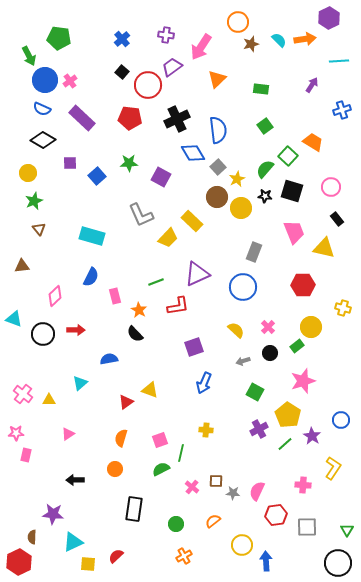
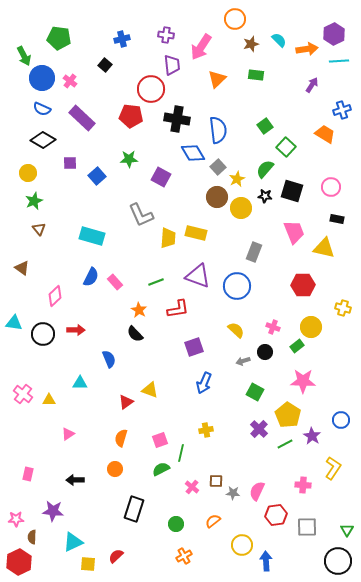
purple hexagon at (329, 18): moved 5 px right, 16 px down
orange circle at (238, 22): moved 3 px left, 3 px up
blue cross at (122, 39): rotated 28 degrees clockwise
orange arrow at (305, 39): moved 2 px right, 10 px down
green arrow at (29, 56): moved 5 px left
purple trapezoid at (172, 67): moved 2 px up; rotated 120 degrees clockwise
black square at (122, 72): moved 17 px left, 7 px up
blue circle at (45, 80): moved 3 px left, 2 px up
pink cross at (70, 81): rotated 16 degrees counterclockwise
red circle at (148, 85): moved 3 px right, 4 px down
green rectangle at (261, 89): moved 5 px left, 14 px up
red pentagon at (130, 118): moved 1 px right, 2 px up
black cross at (177, 119): rotated 35 degrees clockwise
orange trapezoid at (313, 142): moved 12 px right, 8 px up
green square at (288, 156): moved 2 px left, 9 px up
green star at (129, 163): moved 4 px up
black rectangle at (337, 219): rotated 40 degrees counterclockwise
yellow rectangle at (192, 221): moved 4 px right, 12 px down; rotated 30 degrees counterclockwise
yellow trapezoid at (168, 238): rotated 40 degrees counterclockwise
brown triangle at (22, 266): moved 2 px down; rotated 42 degrees clockwise
purple triangle at (197, 274): moved 1 px right, 2 px down; rotated 44 degrees clockwise
blue circle at (243, 287): moved 6 px left, 1 px up
pink rectangle at (115, 296): moved 14 px up; rotated 28 degrees counterclockwise
red L-shape at (178, 306): moved 3 px down
cyan triangle at (14, 319): moved 4 px down; rotated 12 degrees counterclockwise
pink cross at (268, 327): moved 5 px right; rotated 24 degrees counterclockwise
black circle at (270, 353): moved 5 px left, 1 px up
blue semicircle at (109, 359): rotated 78 degrees clockwise
pink star at (303, 381): rotated 20 degrees clockwise
cyan triangle at (80, 383): rotated 42 degrees clockwise
purple cross at (259, 429): rotated 18 degrees counterclockwise
yellow cross at (206, 430): rotated 16 degrees counterclockwise
pink star at (16, 433): moved 86 px down
green line at (285, 444): rotated 14 degrees clockwise
pink rectangle at (26, 455): moved 2 px right, 19 px down
black rectangle at (134, 509): rotated 10 degrees clockwise
purple star at (53, 514): moved 3 px up
black circle at (338, 563): moved 2 px up
